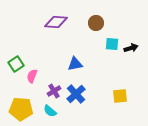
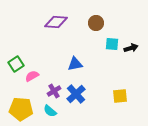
pink semicircle: rotated 40 degrees clockwise
